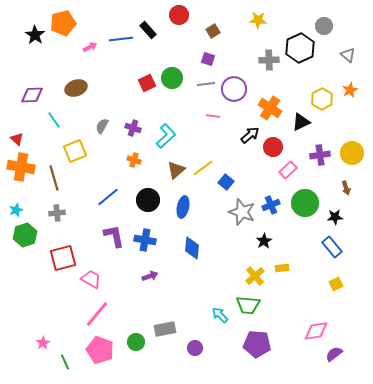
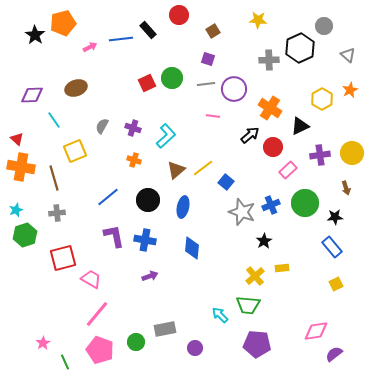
black triangle at (301, 122): moved 1 px left, 4 px down
